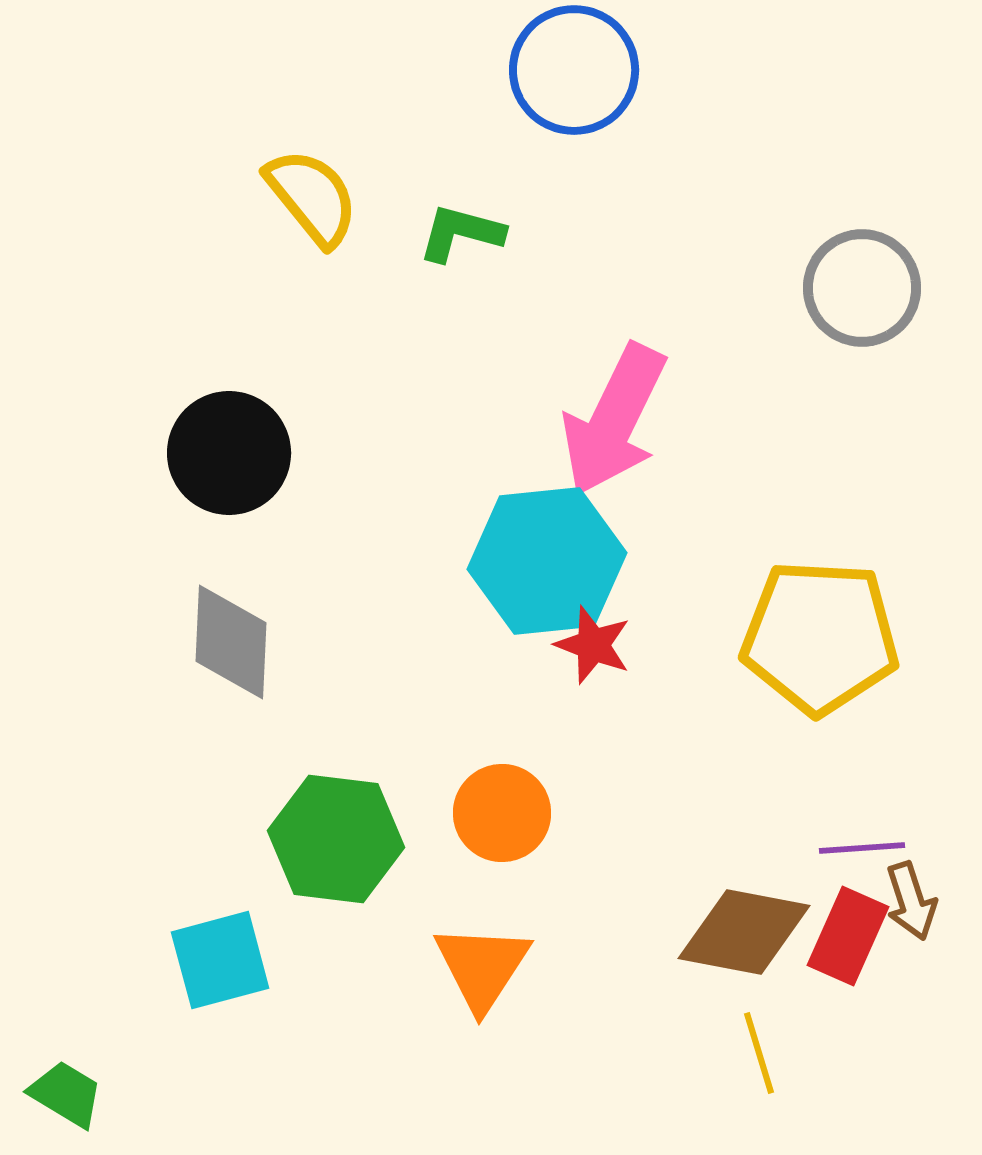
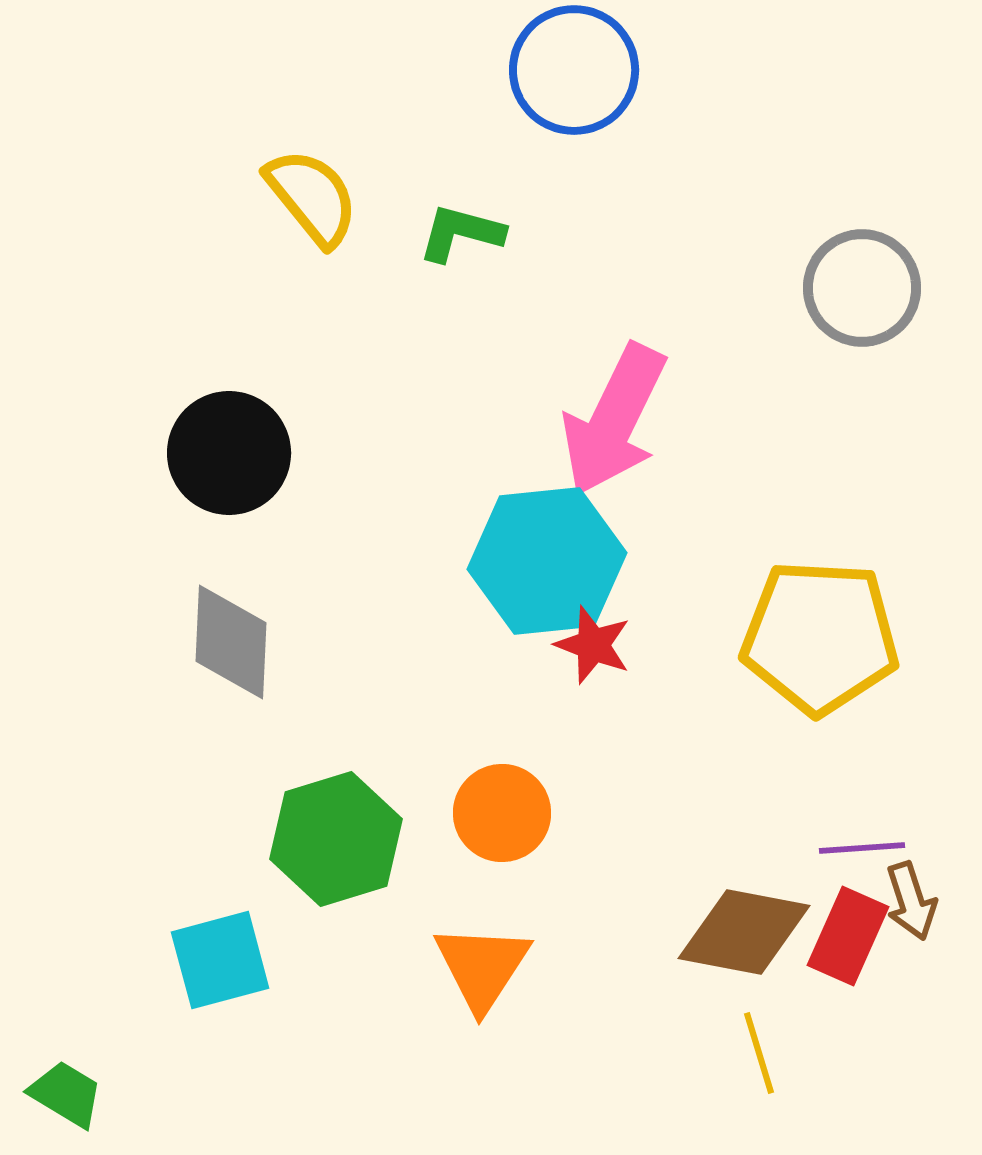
green hexagon: rotated 24 degrees counterclockwise
